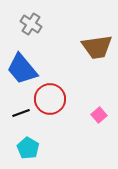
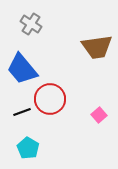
black line: moved 1 px right, 1 px up
